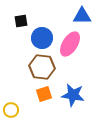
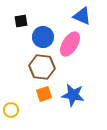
blue triangle: rotated 24 degrees clockwise
blue circle: moved 1 px right, 1 px up
